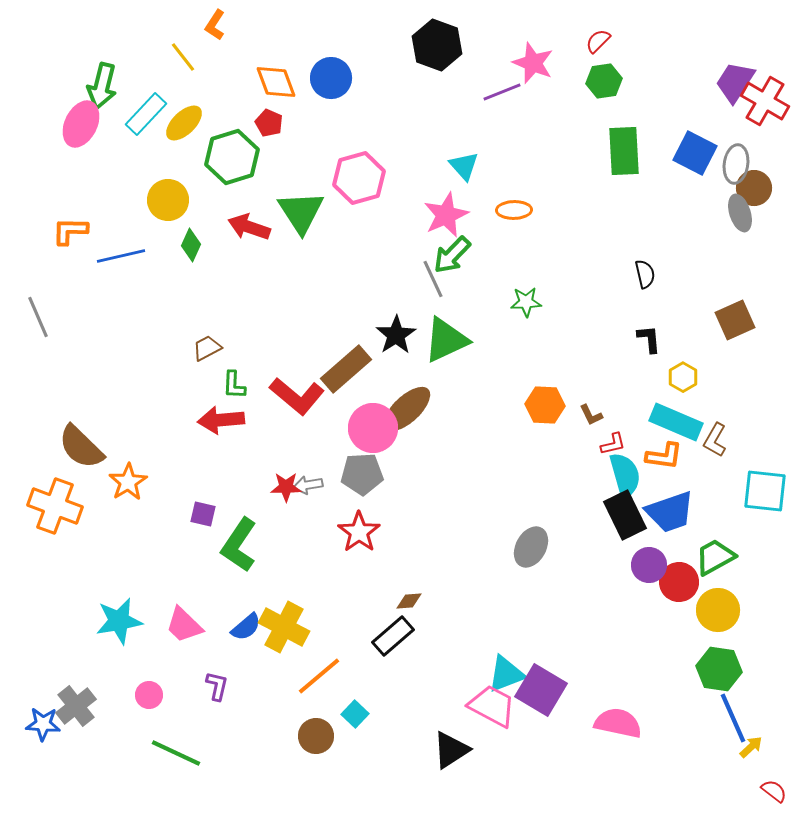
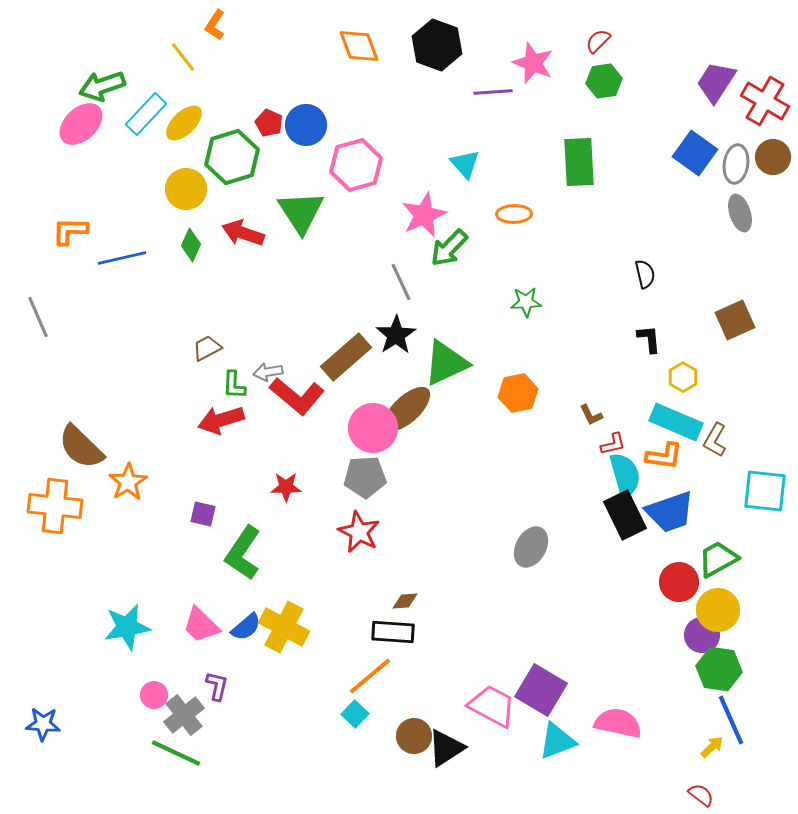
blue circle at (331, 78): moved 25 px left, 47 px down
orange diamond at (276, 82): moved 83 px right, 36 px up
purple trapezoid at (735, 82): moved 19 px left
green arrow at (102, 86): rotated 57 degrees clockwise
purple line at (502, 92): moved 9 px left; rotated 18 degrees clockwise
pink ellipse at (81, 124): rotated 21 degrees clockwise
green rectangle at (624, 151): moved 45 px left, 11 px down
blue square at (695, 153): rotated 9 degrees clockwise
cyan triangle at (464, 166): moved 1 px right, 2 px up
pink hexagon at (359, 178): moved 3 px left, 13 px up
brown circle at (754, 188): moved 19 px right, 31 px up
yellow circle at (168, 200): moved 18 px right, 11 px up
orange ellipse at (514, 210): moved 4 px down
pink star at (446, 215): moved 22 px left
red arrow at (249, 227): moved 6 px left, 6 px down
green arrow at (452, 255): moved 3 px left, 7 px up
blue line at (121, 256): moved 1 px right, 2 px down
gray line at (433, 279): moved 32 px left, 3 px down
green triangle at (446, 340): moved 23 px down
brown rectangle at (346, 369): moved 12 px up
orange hexagon at (545, 405): moved 27 px left, 12 px up; rotated 15 degrees counterclockwise
red arrow at (221, 420): rotated 12 degrees counterclockwise
gray pentagon at (362, 474): moved 3 px right, 3 px down
gray arrow at (308, 485): moved 40 px left, 113 px up
orange cross at (55, 506): rotated 14 degrees counterclockwise
red star at (359, 532): rotated 9 degrees counterclockwise
green L-shape at (239, 545): moved 4 px right, 8 px down
green trapezoid at (715, 557): moved 3 px right, 2 px down
purple circle at (649, 565): moved 53 px right, 70 px down
brown diamond at (409, 601): moved 4 px left
cyan star at (119, 621): moved 8 px right, 6 px down
pink trapezoid at (184, 625): moved 17 px right
black rectangle at (393, 636): moved 4 px up; rotated 45 degrees clockwise
cyan triangle at (506, 674): moved 51 px right, 67 px down
orange line at (319, 676): moved 51 px right
pink circle at (149, 695): moved 5 px right
gray cross at (76, 706): moved 108 px right, 9 px down
blue line at (733, 718): moved 2 px left, 2 px down
brown circle at (316, 736): moved 98 px right
yellow arrow at (751, 747): moved 39 px left
black triangle at (451, 750): moved 5 px left, 2 px up
red semicircle at (774, 791): moved 73 px left, 4 px down
